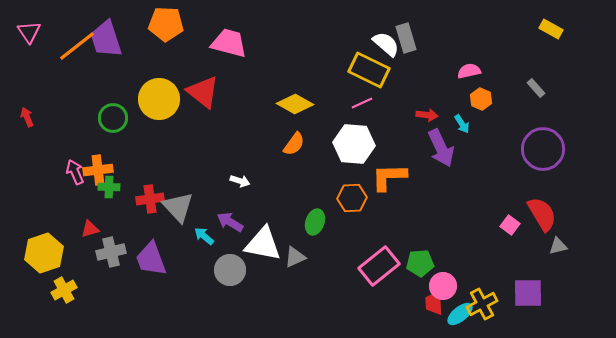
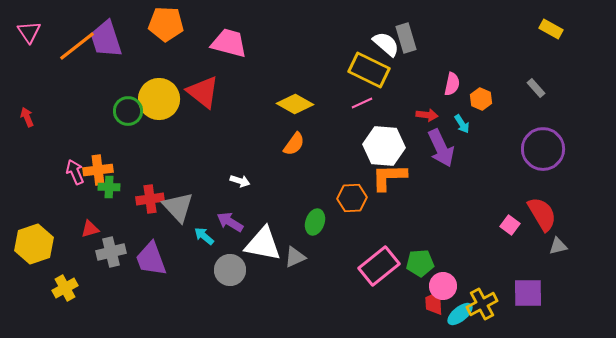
pink semicircle at (469, 71): moved 17 px left, 13 px down; rotated 115 degrees clockwise
green circle at (113, 118): moved 15 px right, 7 px up
white hexagon at (354, 144): moved 30 px right, 2 px down
yellow hexagon at (44, 253): moved 10 px left, 9 px up
yellow cross at (64, 290): moved 1 px right, 2 px up
